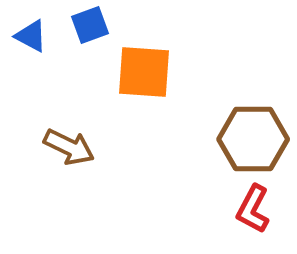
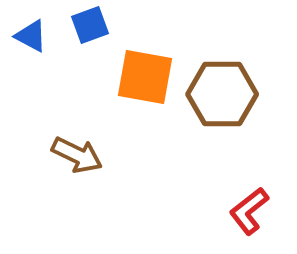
orange square: moved 1 px right, 5 px down; rotated 6 degrees clockwise
brown hexagon: moved 31 px left, 45 px up
brown arrow: moved 8 px right, 8 px down
red L-shape: moved 4 px left, 2 px down; rotated 24 degrees clockwise
